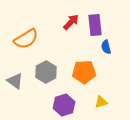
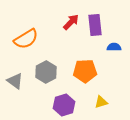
blue semicircle: moved 8 px right; rotated 104 degrees clockwise
orange pentagon: moved 1 px right, 1 px up
